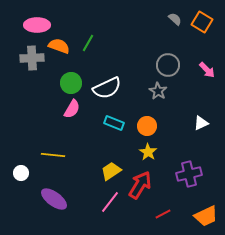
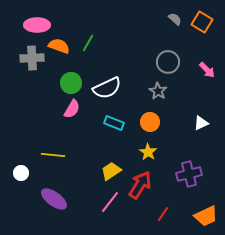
gray circle: moved 3 px up
orange circle: moved 3 px right, 4 px up
red line: rotated 28 degrees counterclockwise
